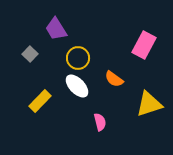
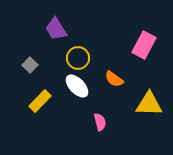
gray square: moved 11 px down
yellow triangle: rotated 20 degrees clockwise
